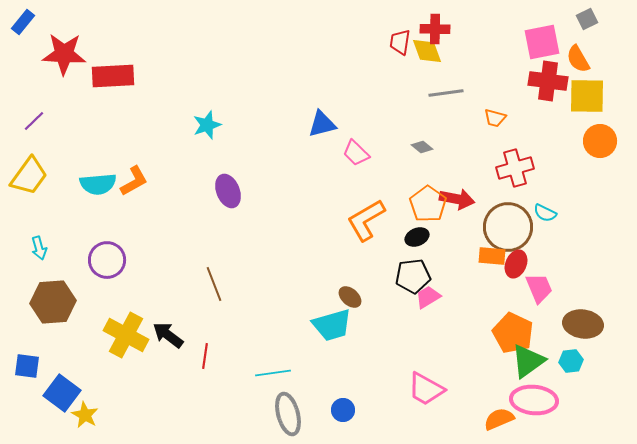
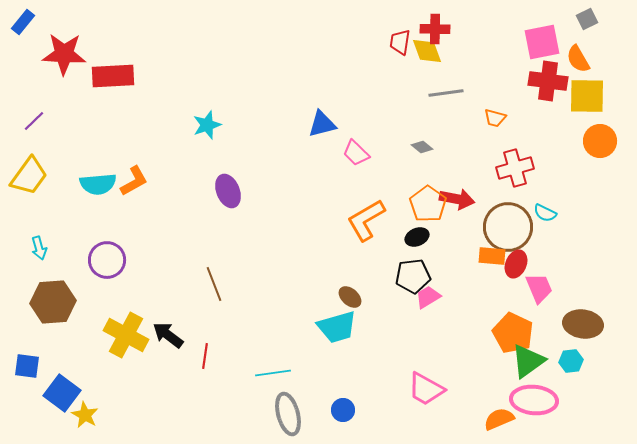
cyan trapezoid at (332, 325): moved 5 px right, 2 px down
